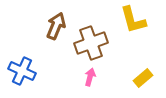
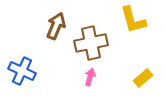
brown cross: rotated 8 degrees clockwise
